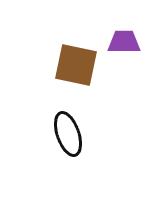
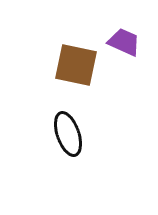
purple trapezoid: rotated 24 degrees clockwise
